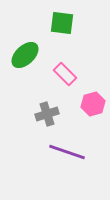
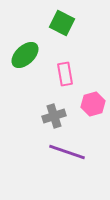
green square: rotated 20 degrees clockwise
pink rectangle: rotated 35 degrees clockwise
gray cross: moved 7 px right, 2 px down
